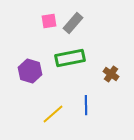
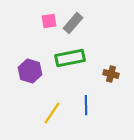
brown cross: rotated 21 degrees counterclockwise
yellow line: moved 1 px left, 1 px up; rotated 15 degrees counterclockwise
